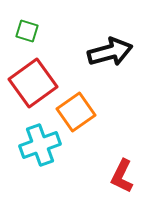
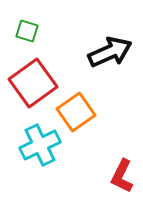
black arrow: rotated 9 degrees counterclockwise
cyan cross: rotated 6 degrees counterclockwise
